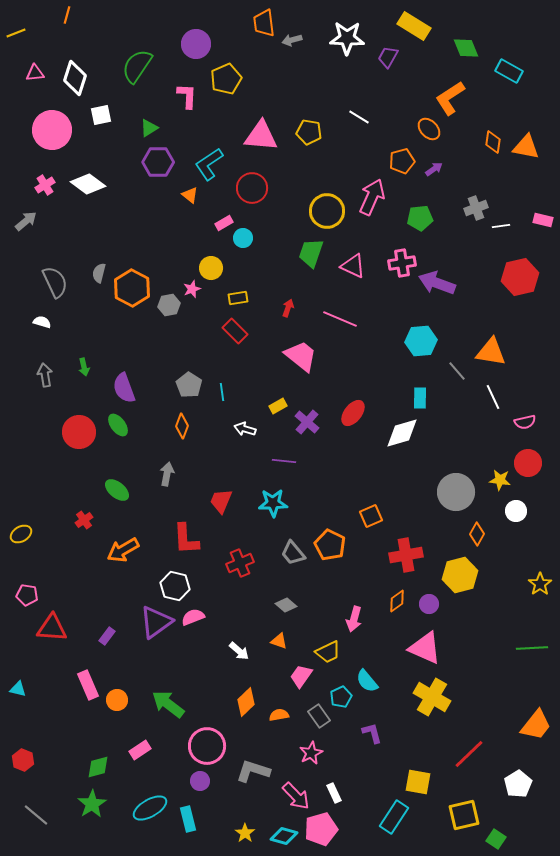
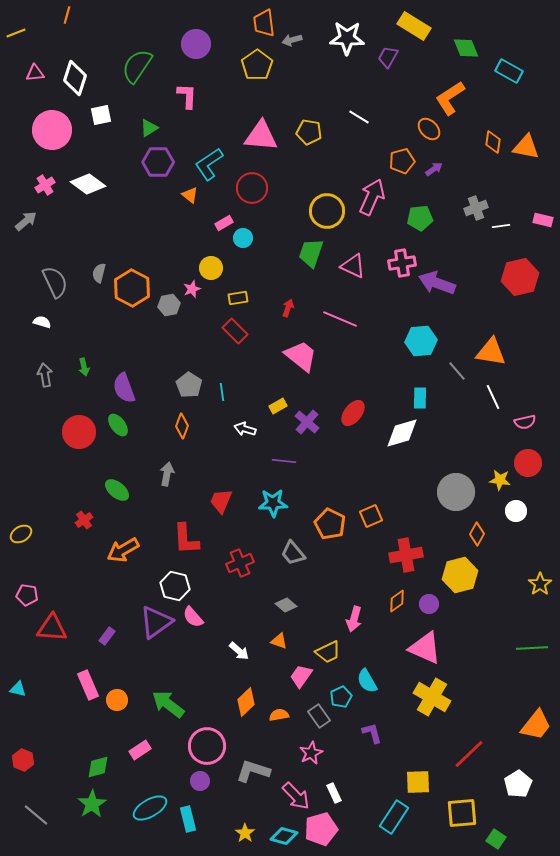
yellow pentagon at (226, 79): moved 31 px right, 14 px up; rotated 12 degrees counterclockwise
orange pentagon at (330, 545): moved 21 px up
pink semicircle at (193, 617): rotated 110 degrees counterclockwise
cyan semicircle at (367, 681): rotated 10 degrees clockwise
yellow square at (418, 782): rotated 12 degrees counterclockwise
yellow square at (464, 815): moved 2 px left, 2 px up; rotated 8 degrees clockwise
